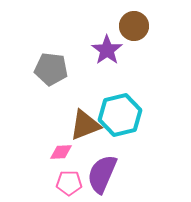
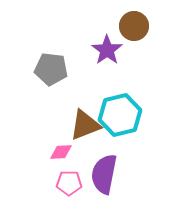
purple semicircle: moved 2 px right; rotated 12 degrees counterclockwise
